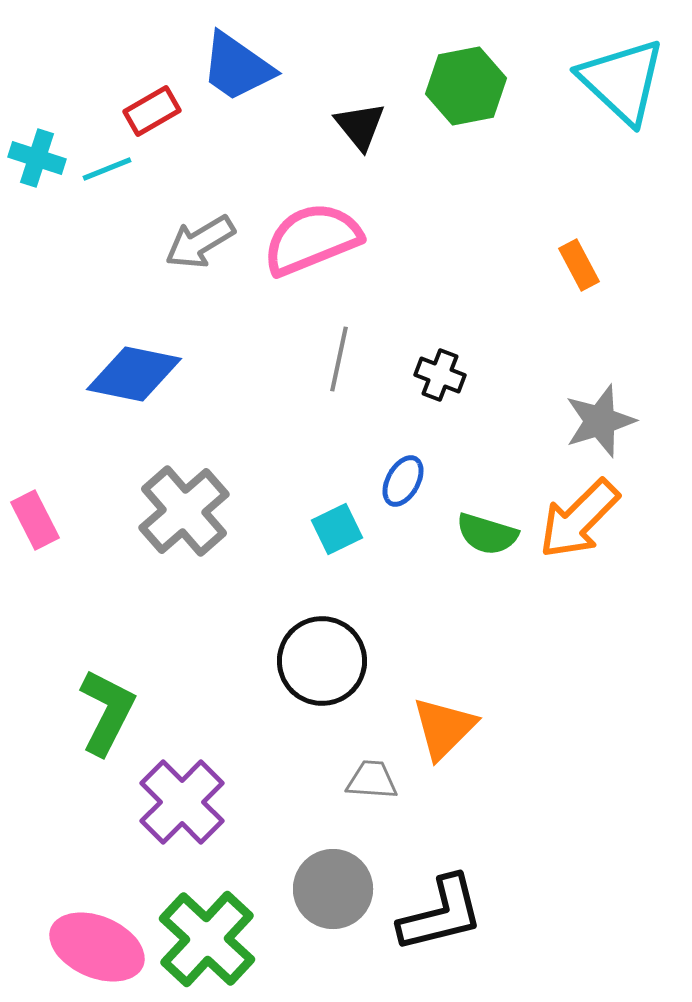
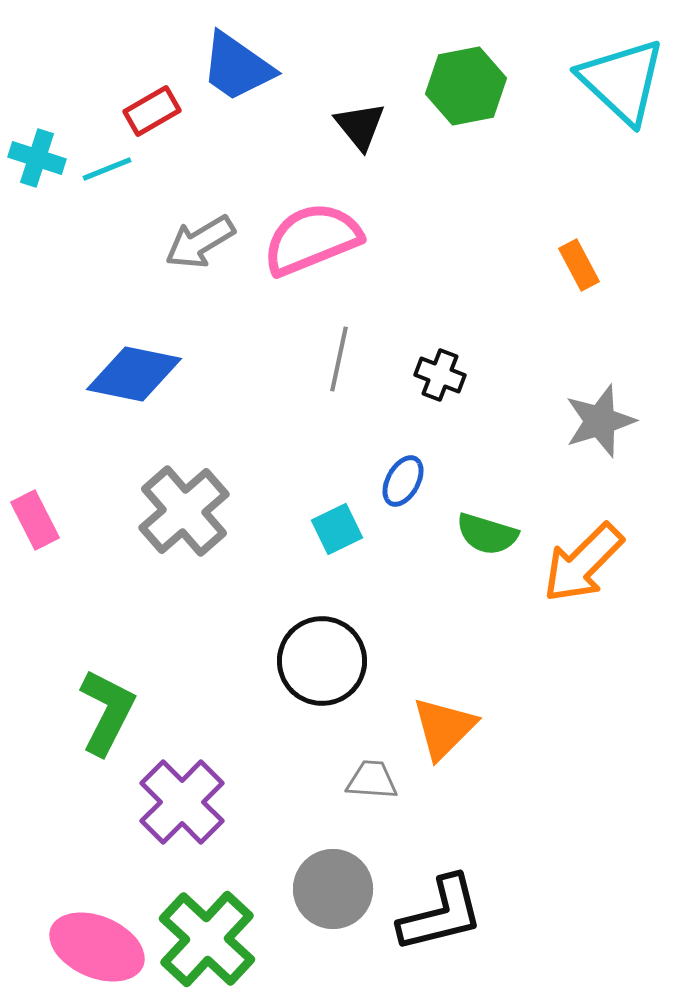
orange arrow: moved 4 px right, 44 px down
